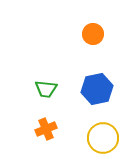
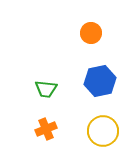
orange circle: moved 2 px left, 1 px up
blue hexagon: moved 3 px right, 8 px up
yellow circle: moved 7 px up
